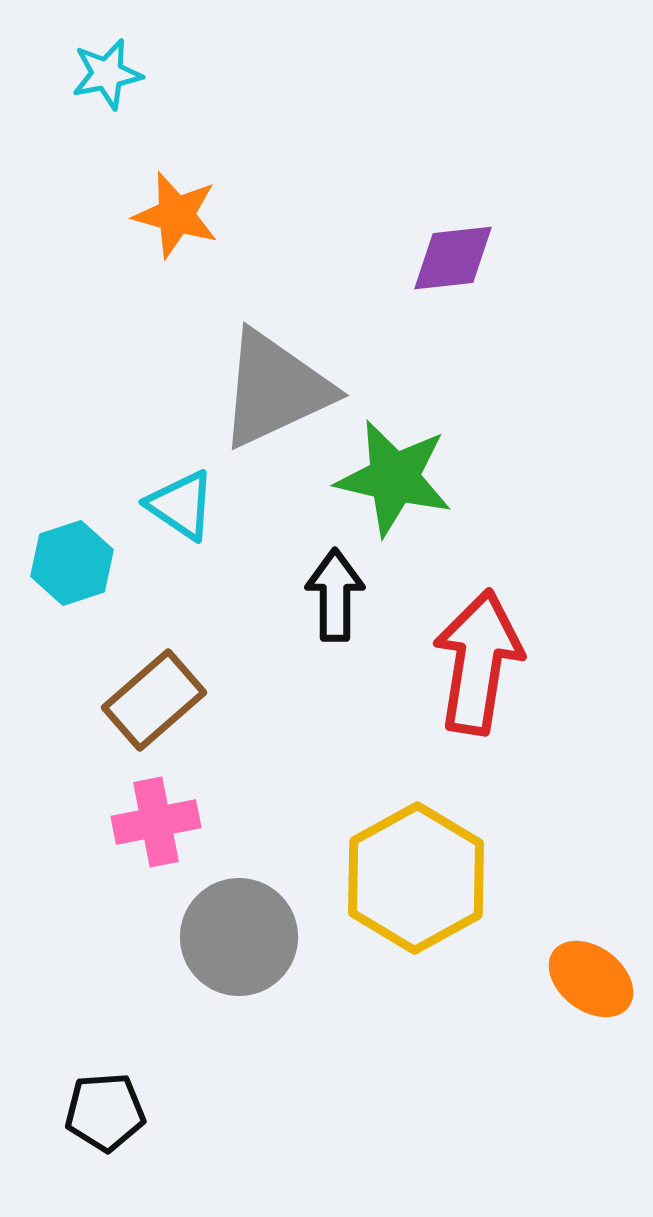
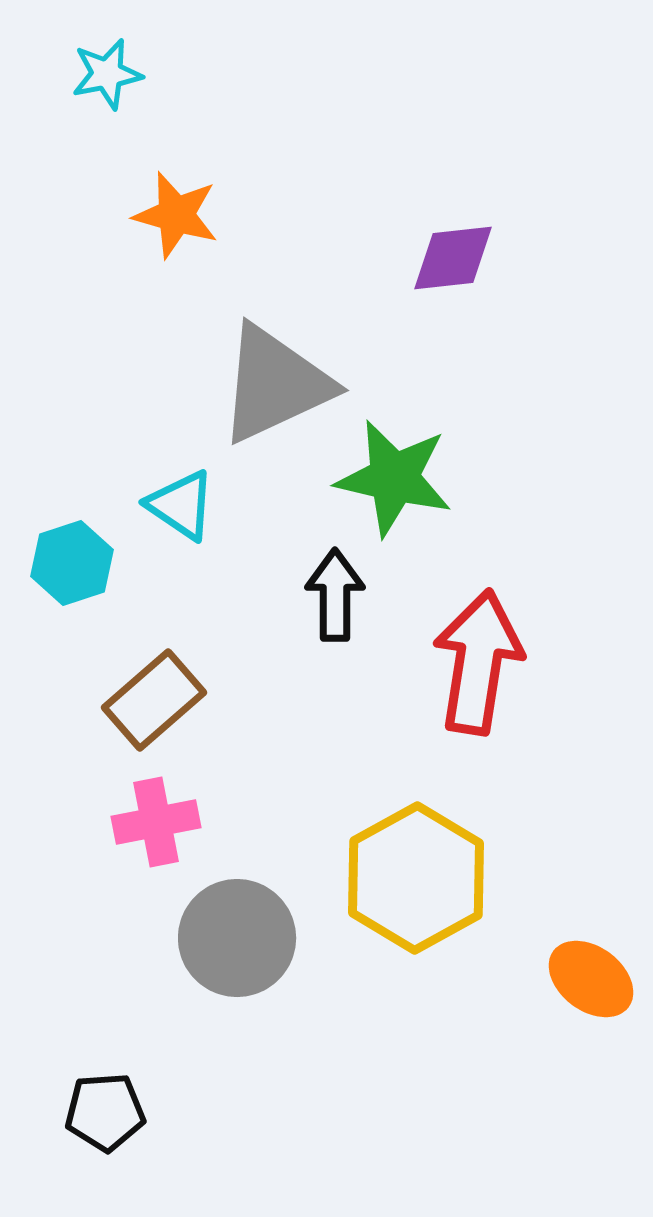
gray triangle: moved 5 px up
gray circle: moved 2 px left, 1 px down
